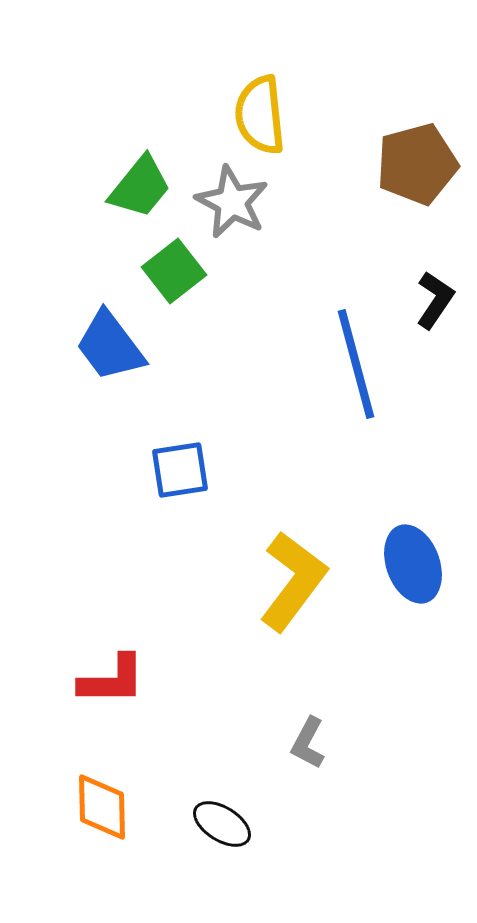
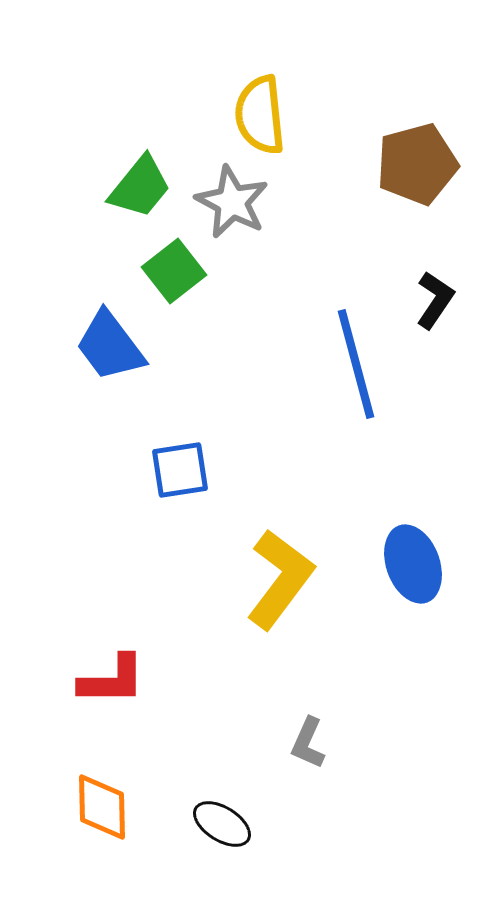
yellow L-shape: moved 13 px left, 2 px up
gray L-shape: rotated 4 degrees counterclockwise
